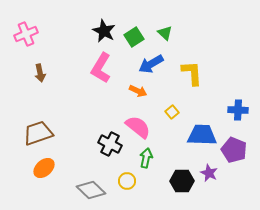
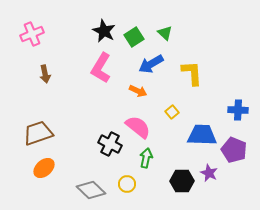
pink cross: moved 6 px right
brown arrow: moved 5 px right, 1 px down
yellow circle: moved 3 px down
